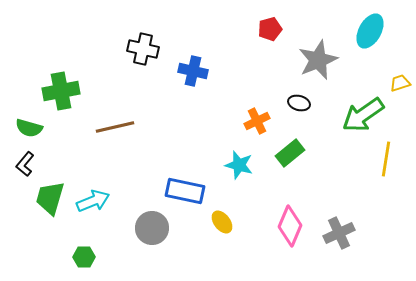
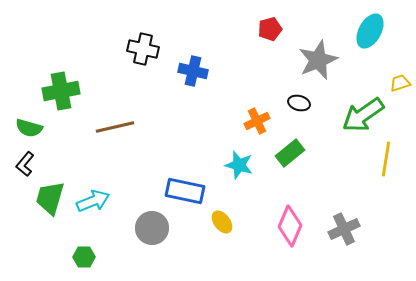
gray cross: moved 5 px right, 4 px up
